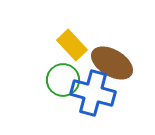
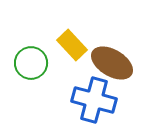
green circle: moved 32 px left, 17 px up
blue cross: moved 1 px right, 7 px down
